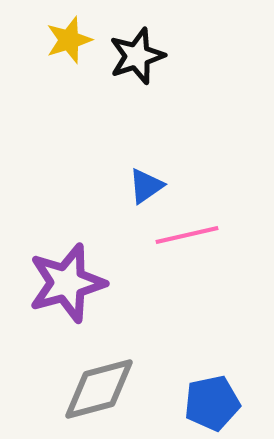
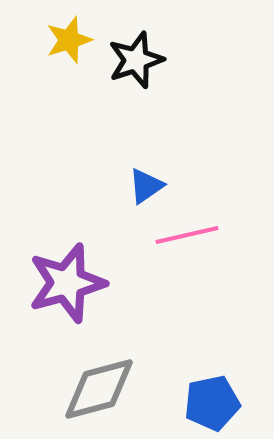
black star: moved 1 px left, 4 px down
